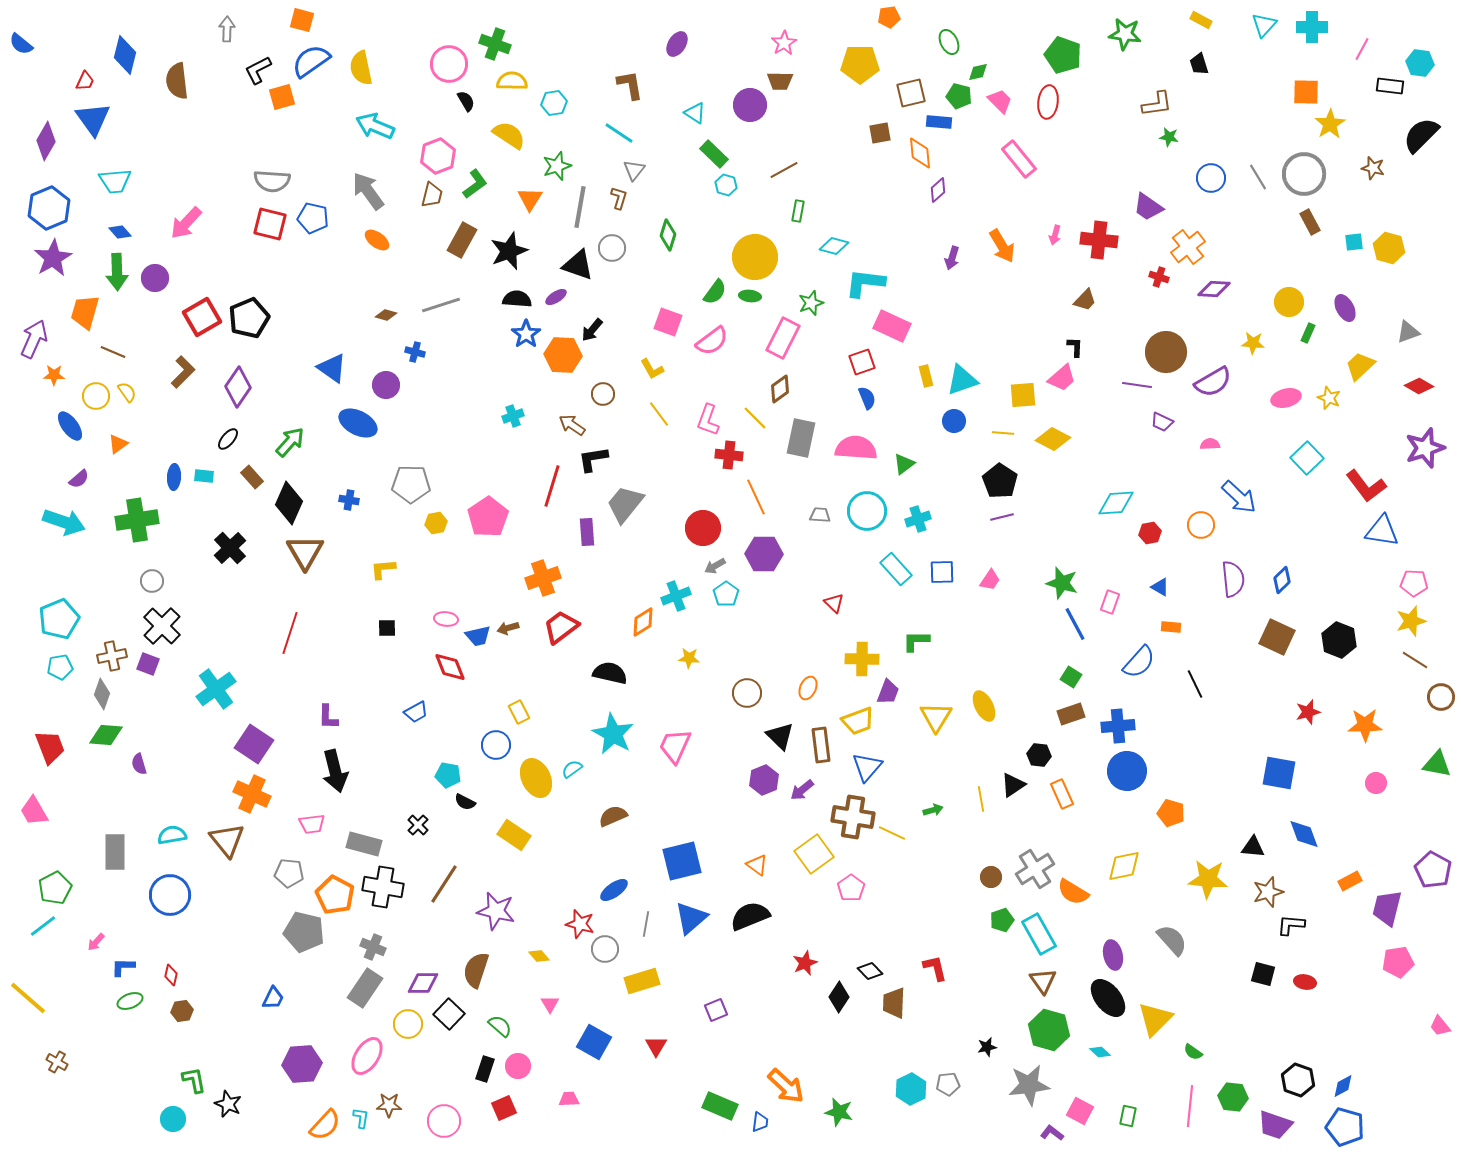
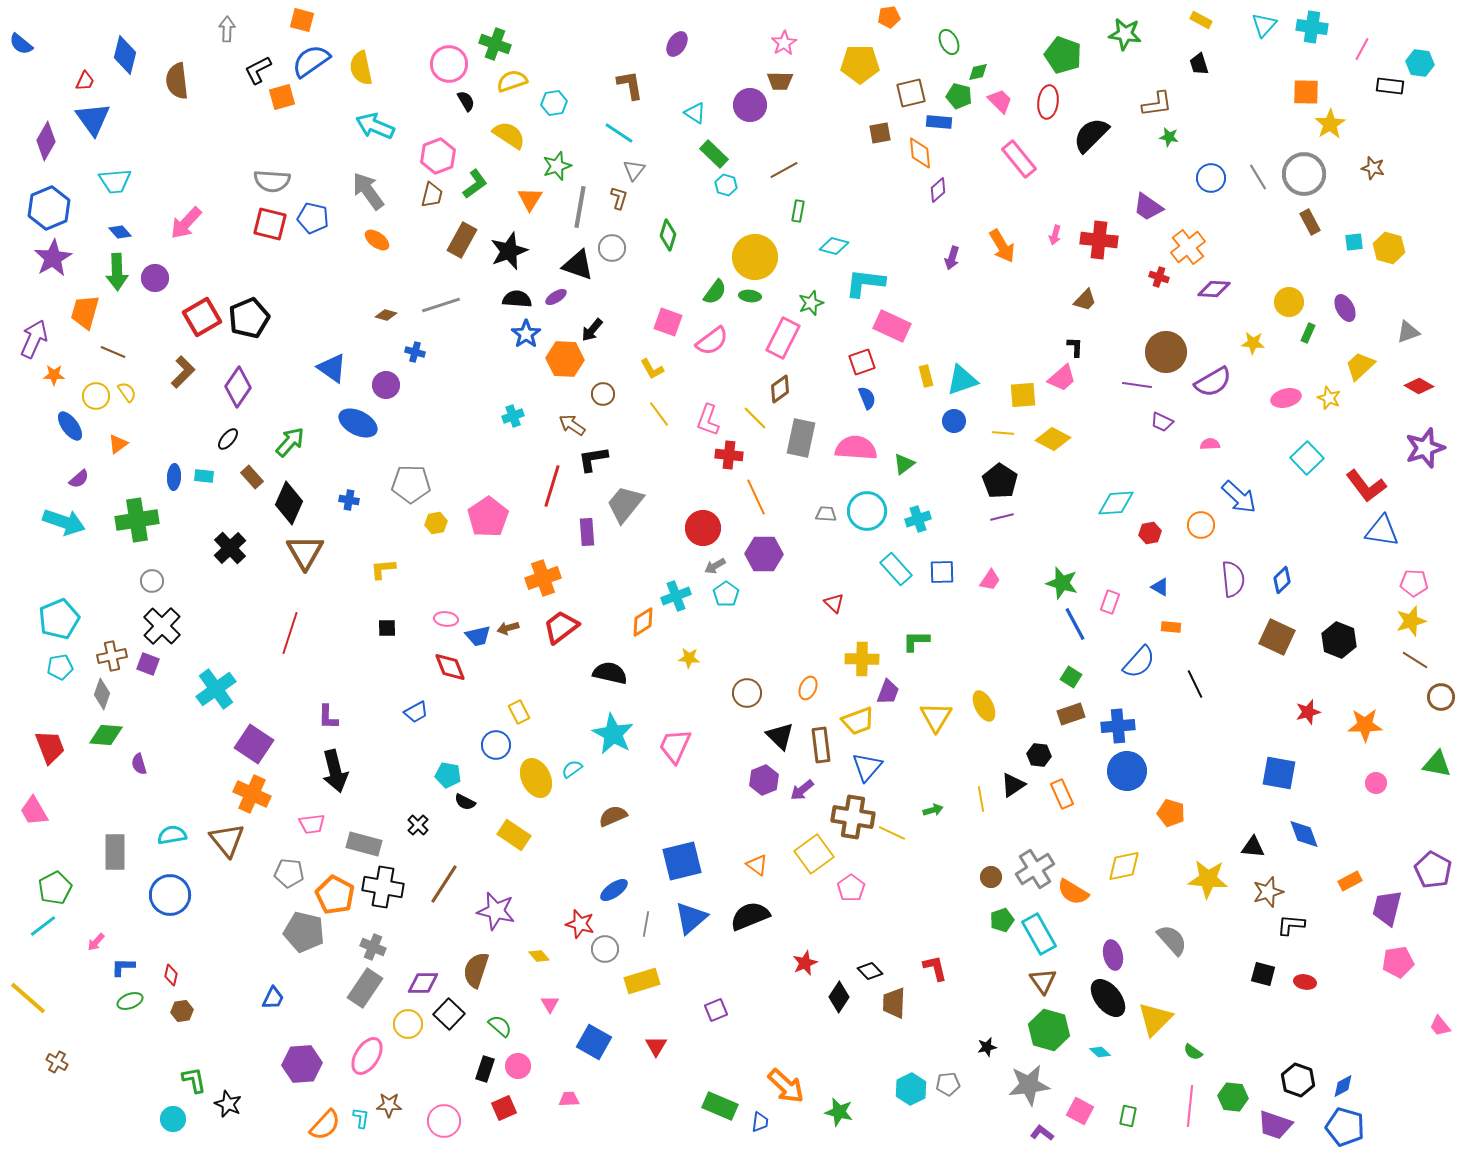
cyan cross at (1312, 27): rotated 8 degrees clockwise
yellow semicircle at (512, 81): rotated 20 degrees counterclockwise
black semicircle at (1421, 135): moved 330 px left
orange hexagon at (563, 355): moved 2 px right, 4 px down
gray trapezoid at (820, 515): moved 6 px right, 1 px up
purple L-shape at (1052, 1133): moved 10 px left
